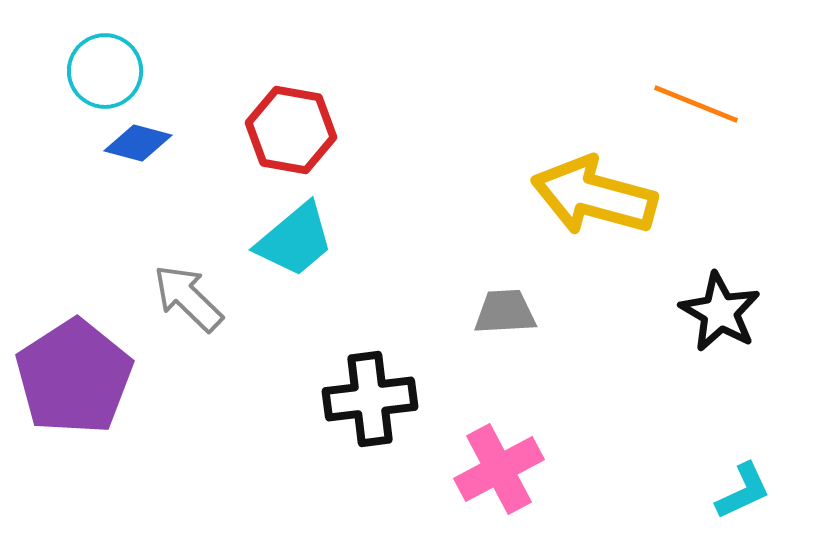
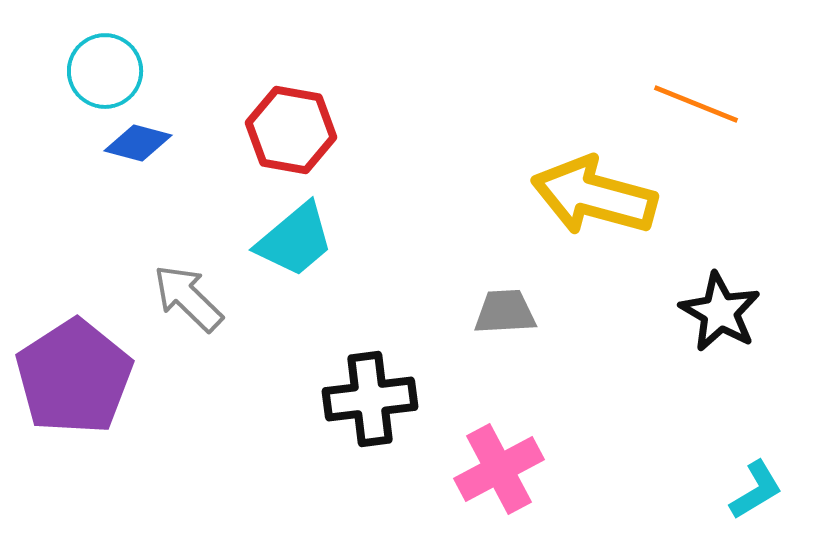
cyan L-shape: moved 13 px right, 1 px up; rotated 6 degrees counterclockwise
